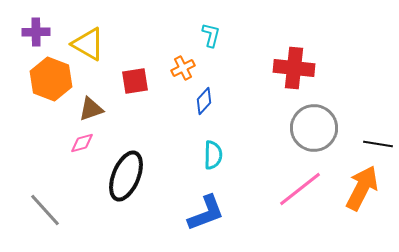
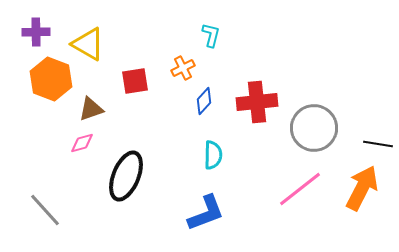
red cross: moved 37 px left, 34 px down; rotated 12 degrees counterclockwise
